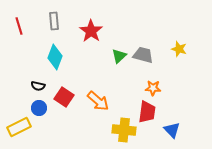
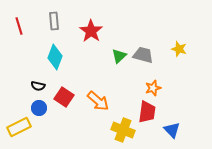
orange star: rotated 21 degrees counterclockwise
yellow cross: moved 1 px left; rotated 15 degrees clockwise
